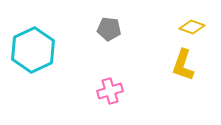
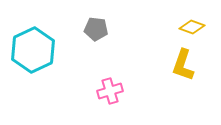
gray pentagon: moved 13 px left
